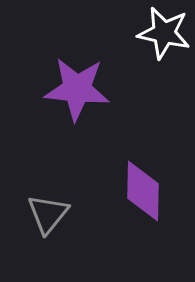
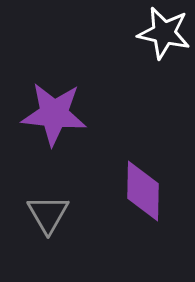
purple star: moved 23 px left, 25 px down
gray triangle: rotated 9 degrees counterclockwise
